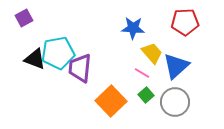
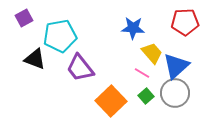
cyan pentagon: moved 2 px right, 17 px up
purple trapezoid: rotated 44 degrees counterclockwise
green square: moved 1 px down
gray circle: moved 9 px up
